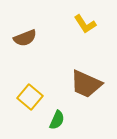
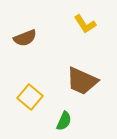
brown trapezoid: moved 4 px left, 3 px up
green semicircle: moved 7 px right, 1 px down
